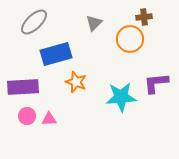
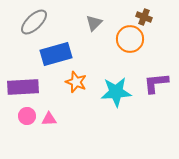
brown cross: rotated 28 degrees clockwise
cyan star: moved 5 px left, 5 px up
